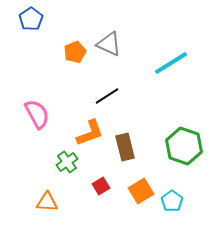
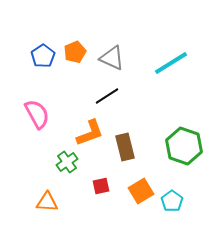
blue pentagon: moved 12 px right, 37 px down
gray triangle: moved 3 px right, 14 px down
red square: rotated 18 degrees clockwise
